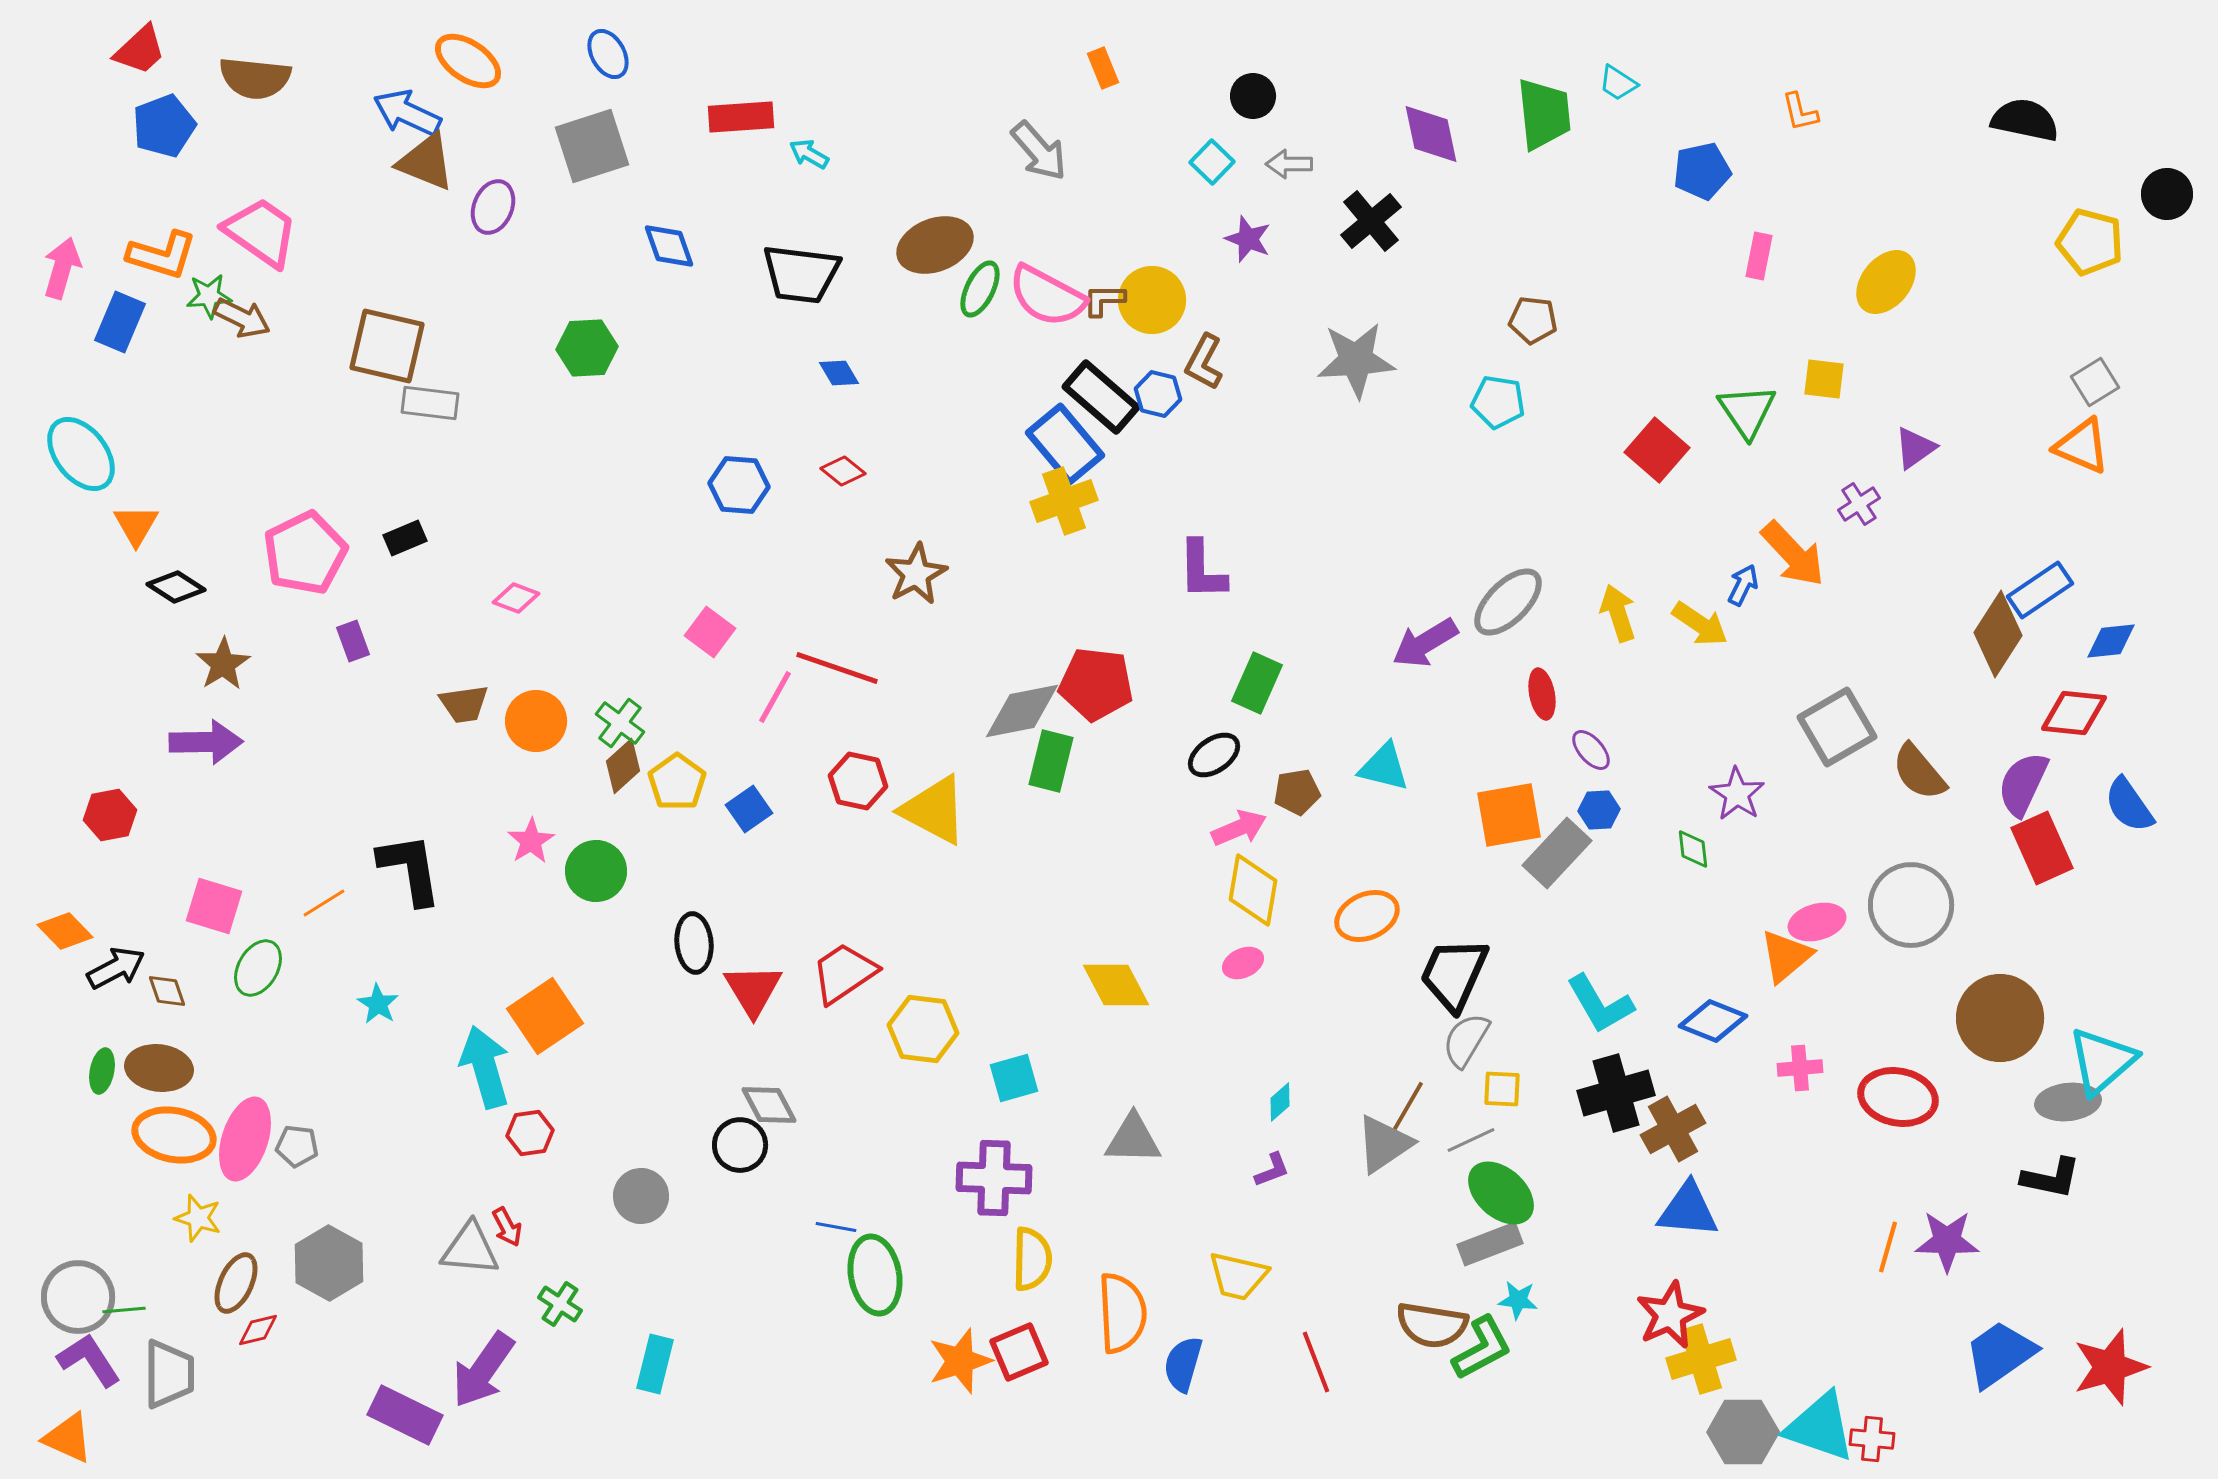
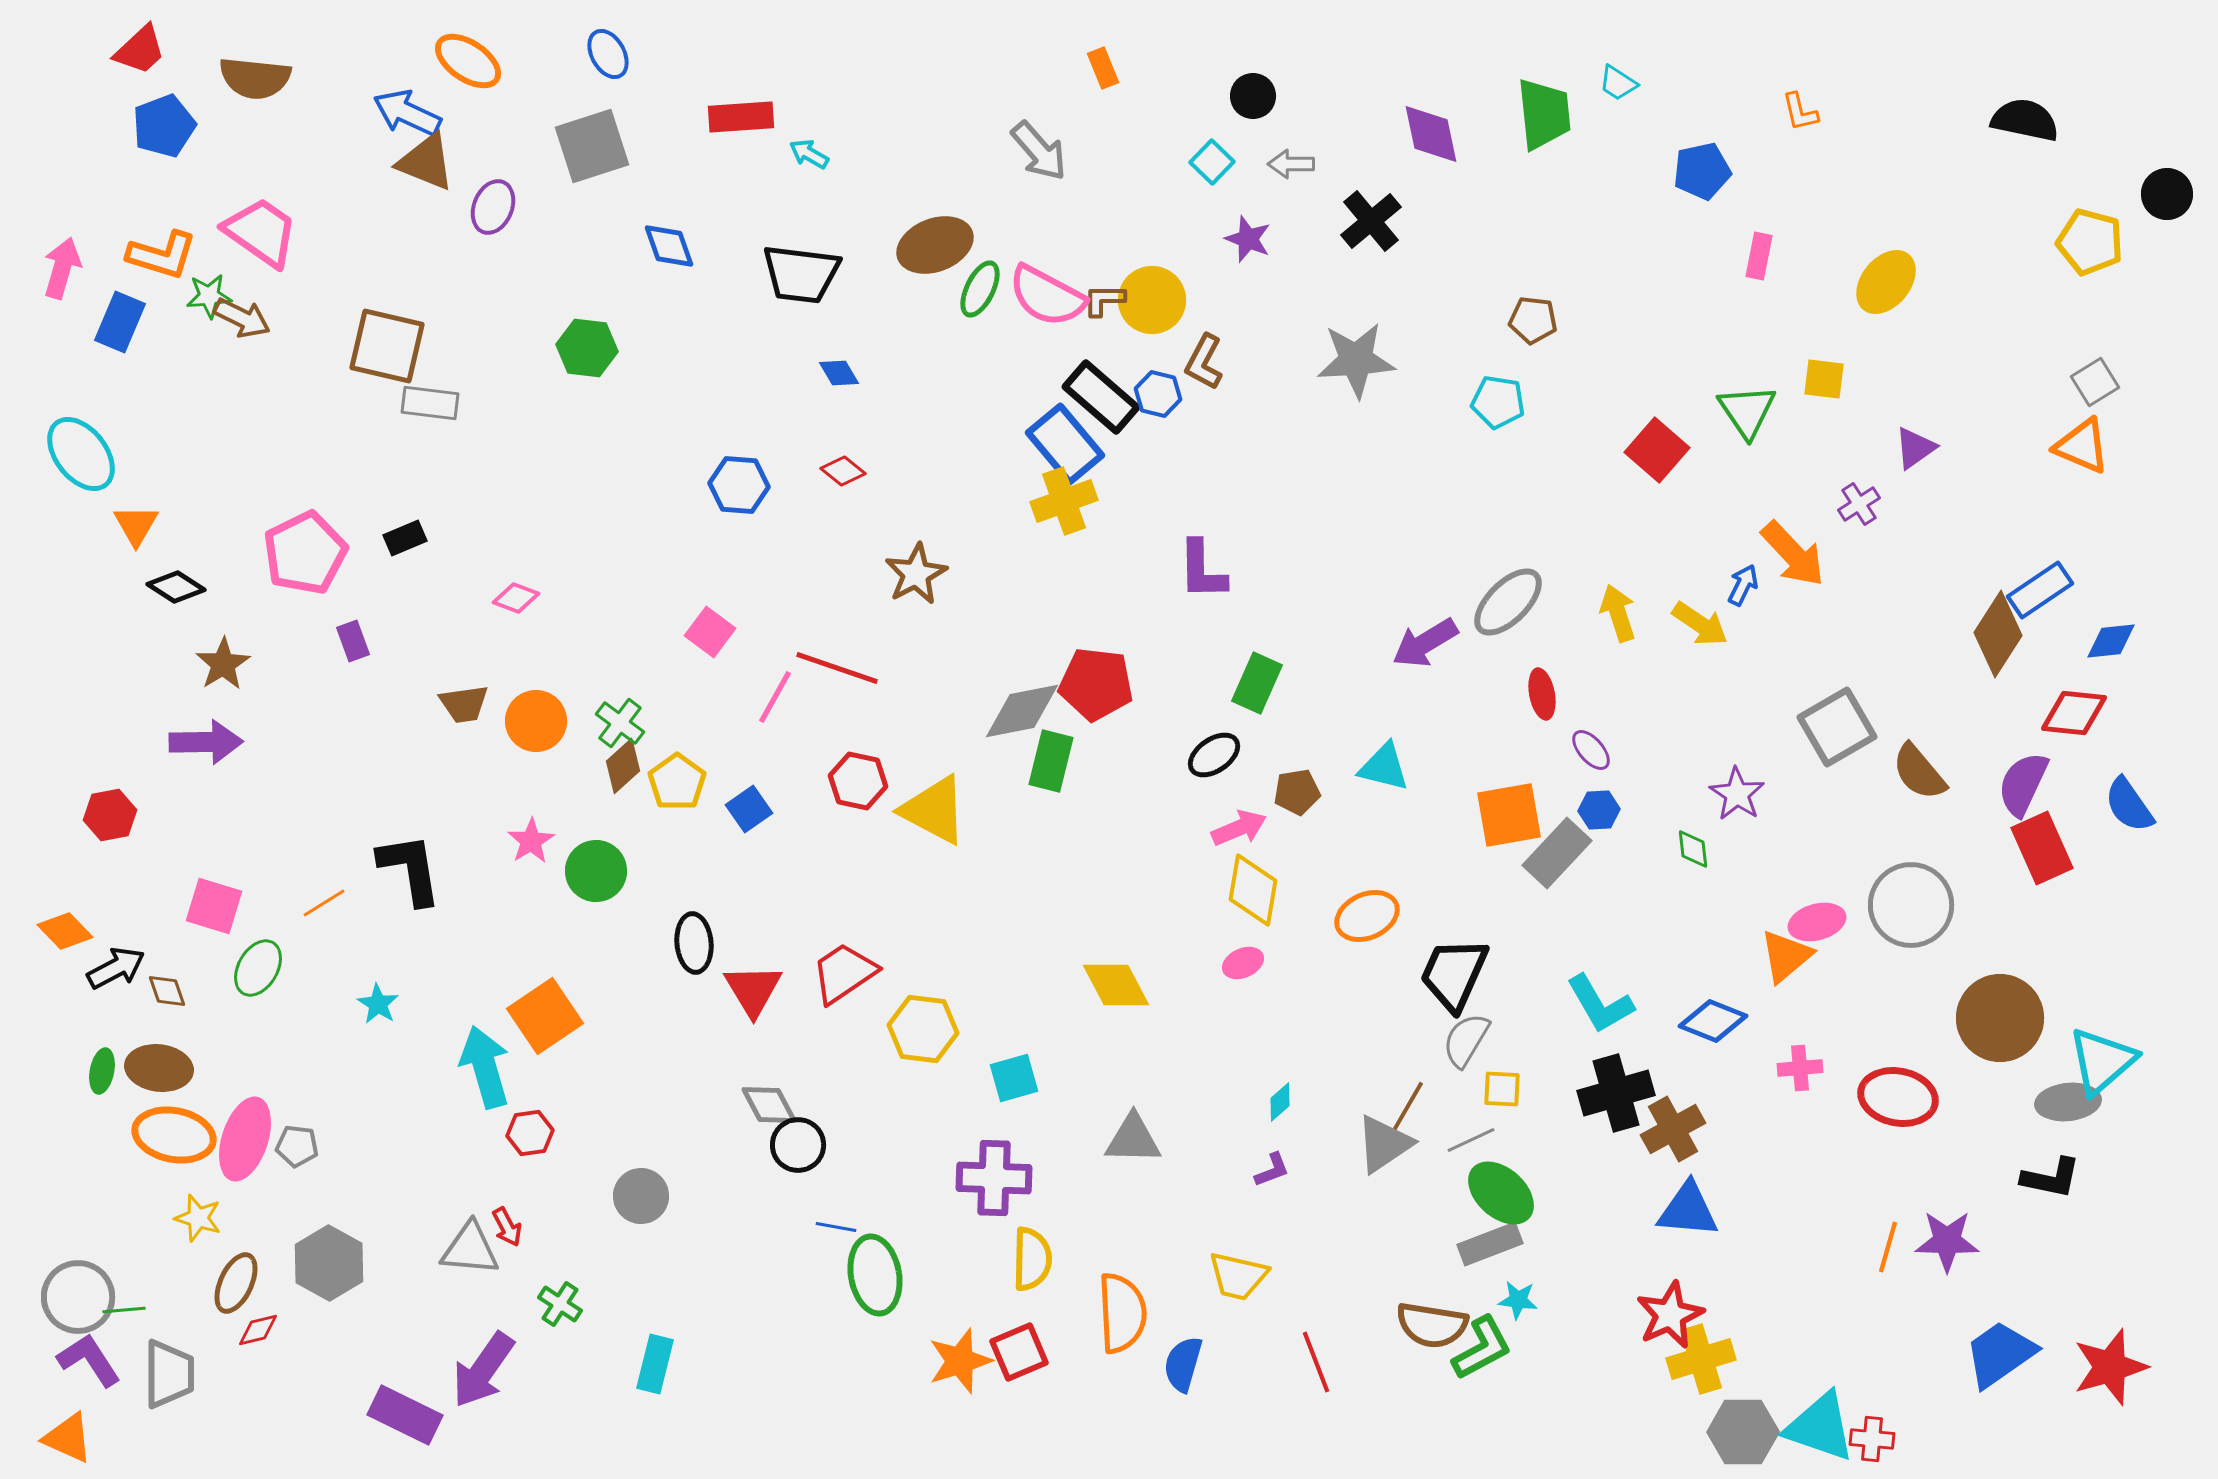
gray arrow at (1289, 164): moved 2 px right
green hexagon at (587, 348): rotated 10 degrees clockwise
black circle at (740, 1145): moved 58 px right
